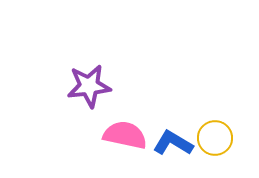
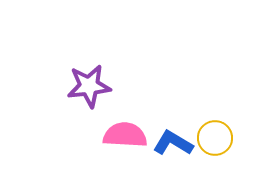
pink semicircle: rotated 9 degrees counterclockwise
